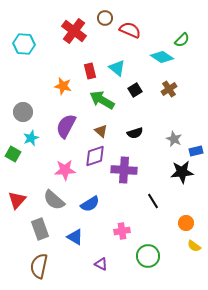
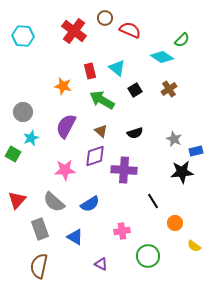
cyan hexagon: moved 1 px left, 8 px up
gray semicircle: moved 2 px down
orange circle: moved 11 px left
